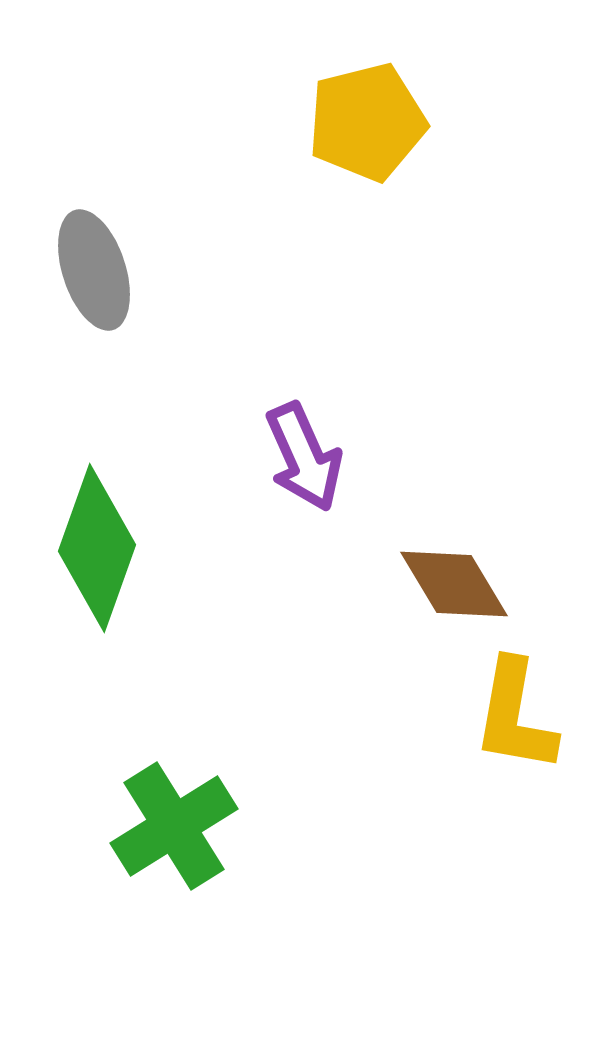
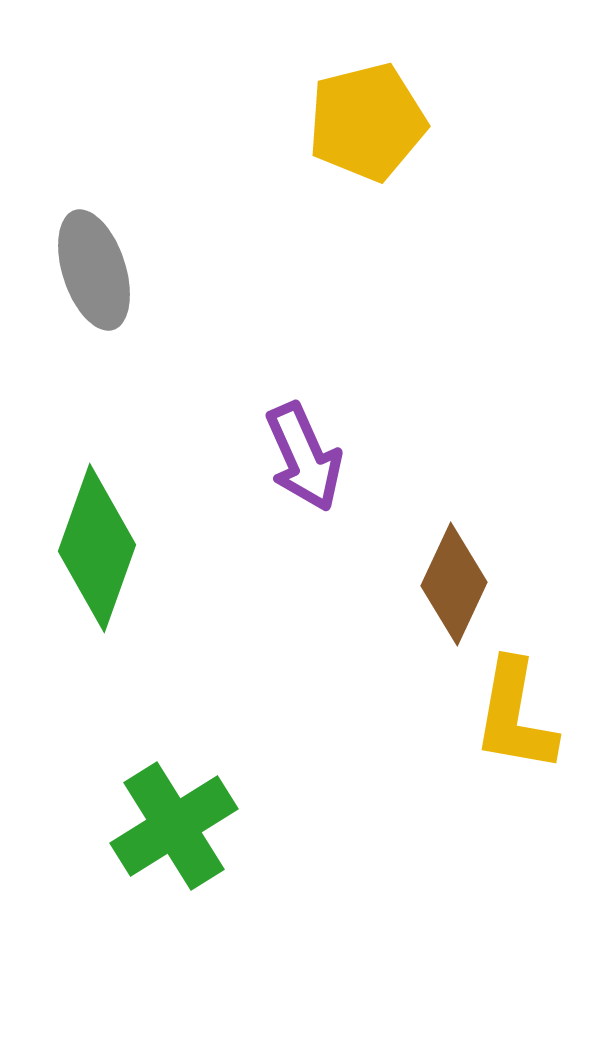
brown diamond: rotated 56 degrees clockwise
